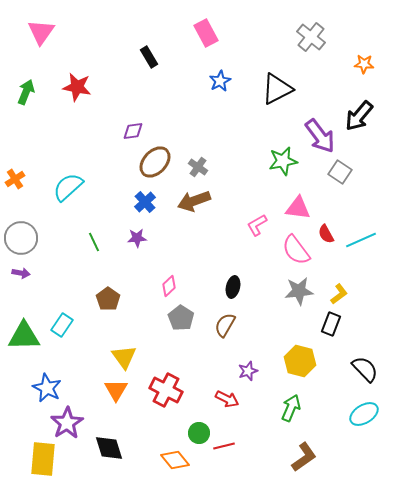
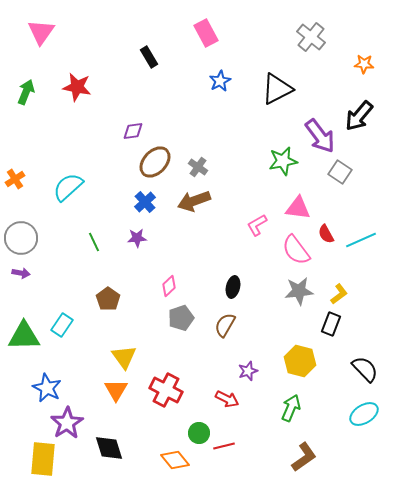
gray pentagon at (181, 318): rotated 20 degrees clockwise
